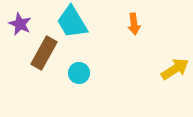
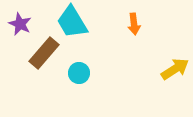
brown rectangle: rotated 12 degrees clockwise
